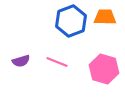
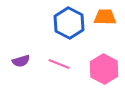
blue hexagon: moved 2 px left, 2 px down; rotated 12 degrees counterclockwise
pink line: moved 2 px right, 2 px down
pink hexagon: rotated 12 degrees clockwise
